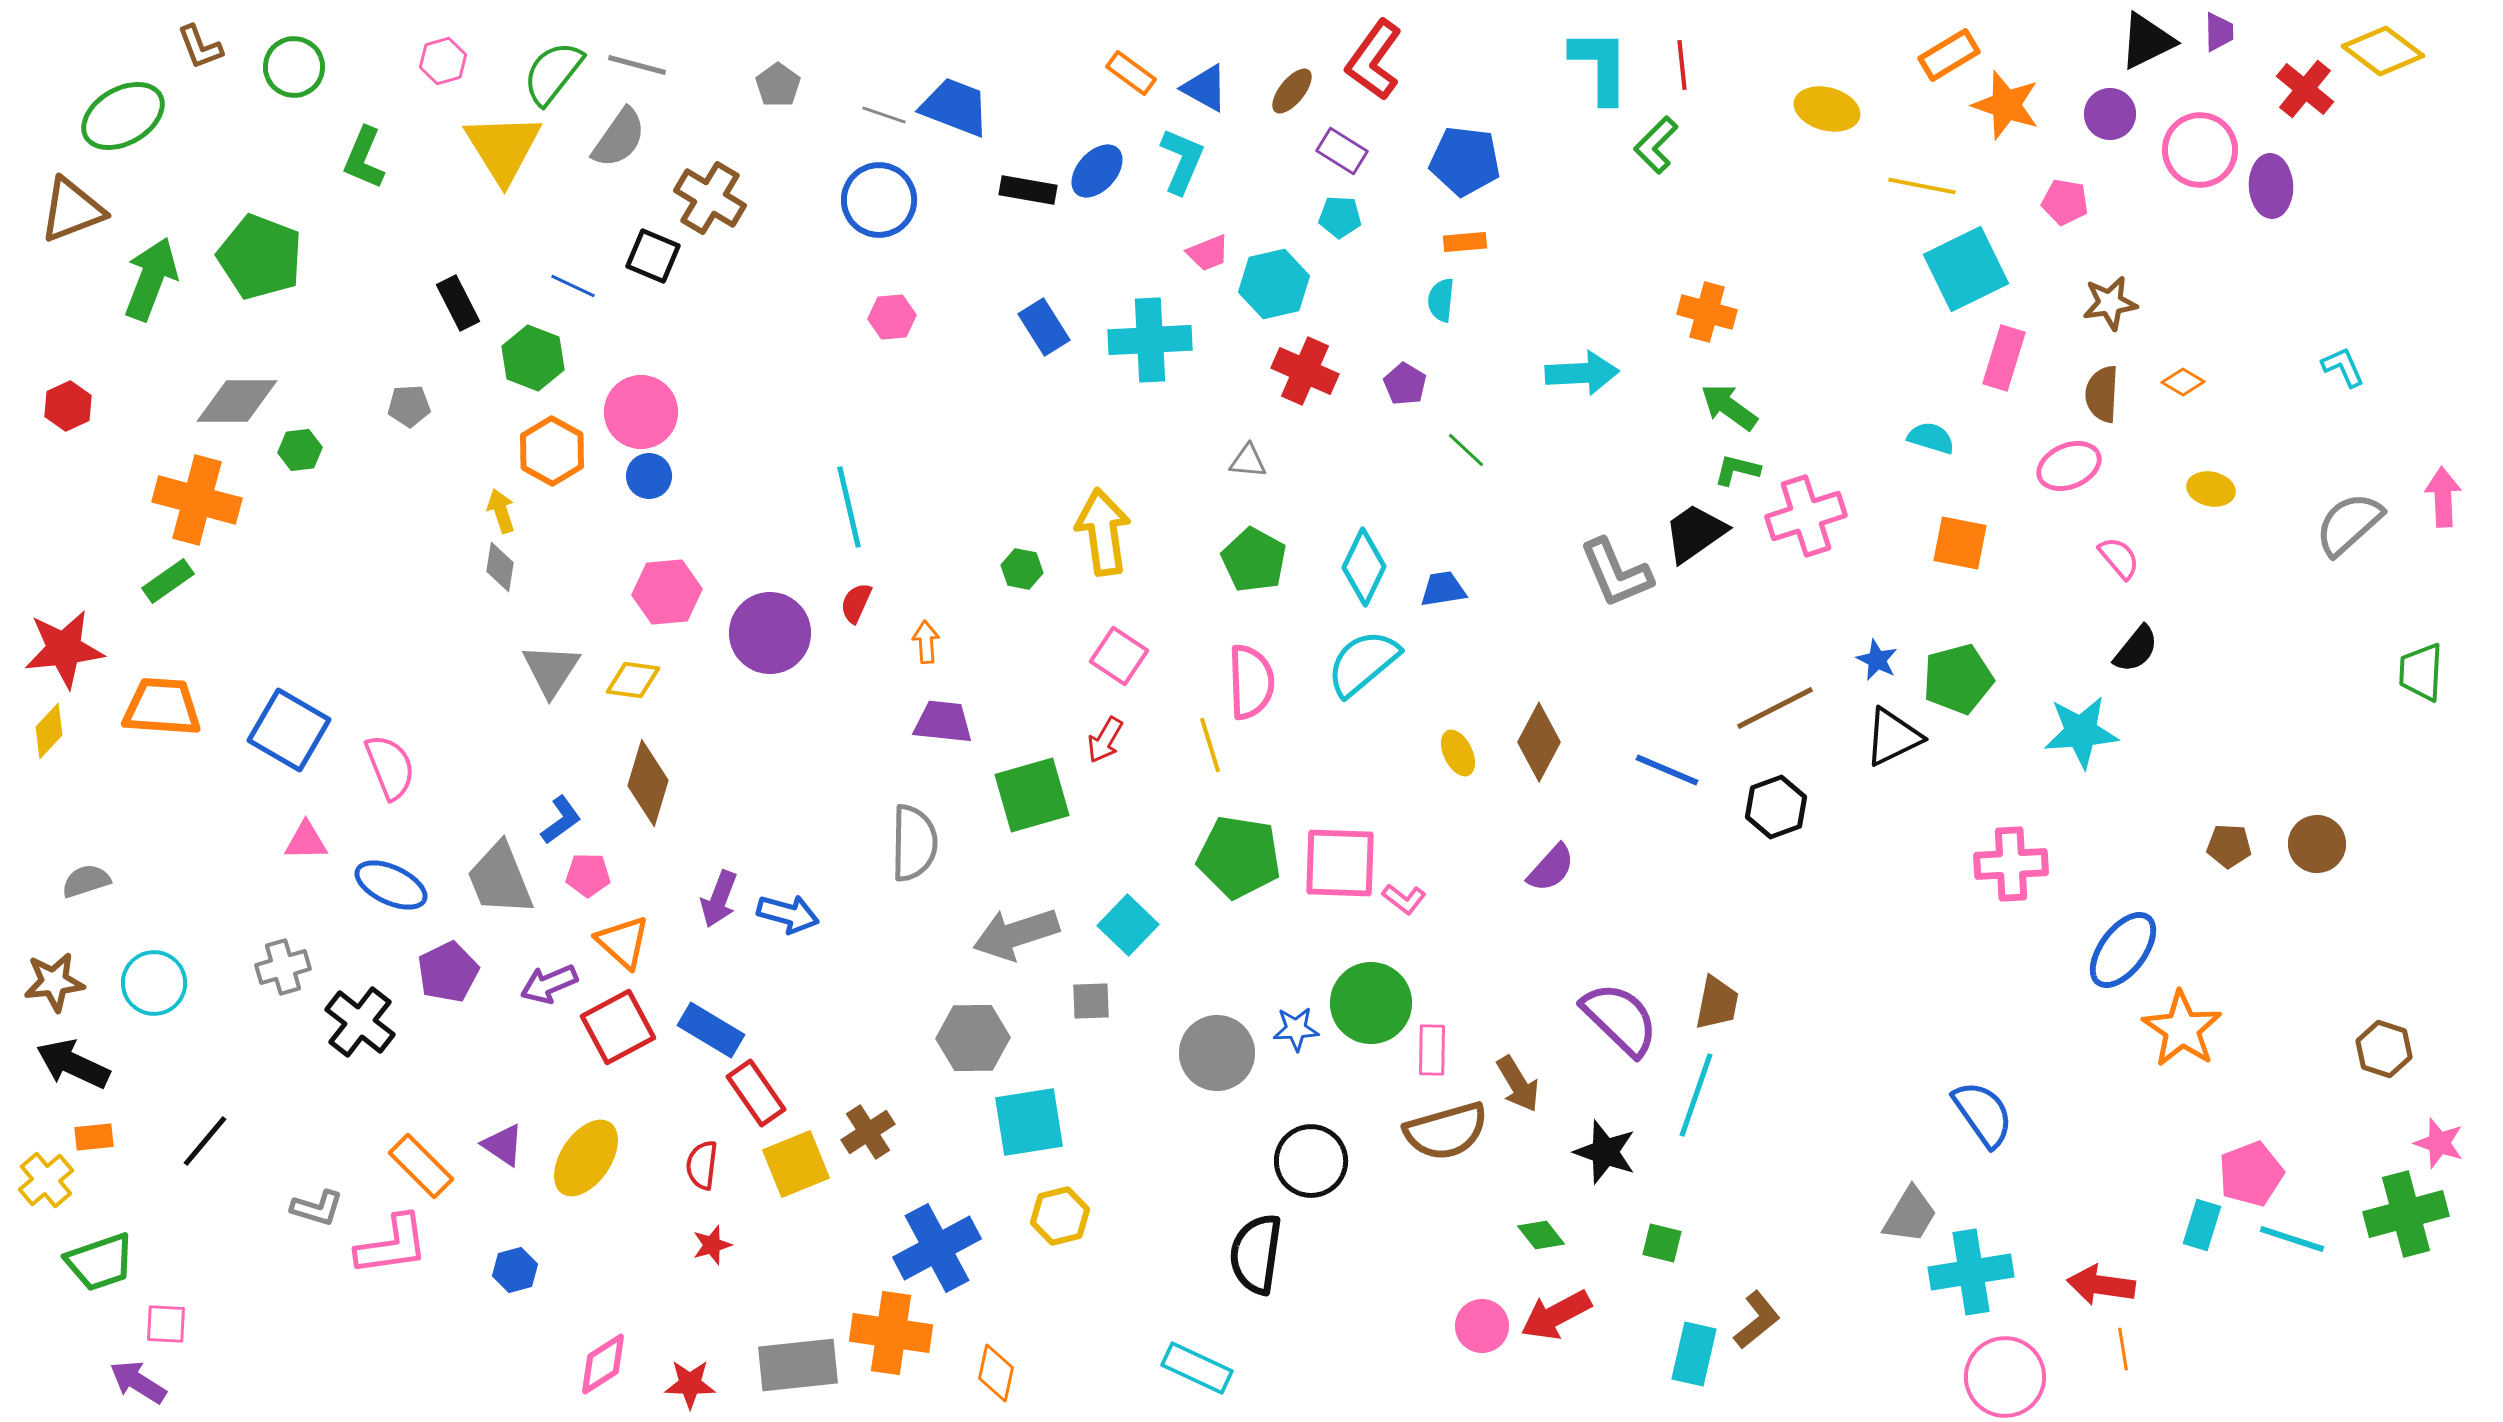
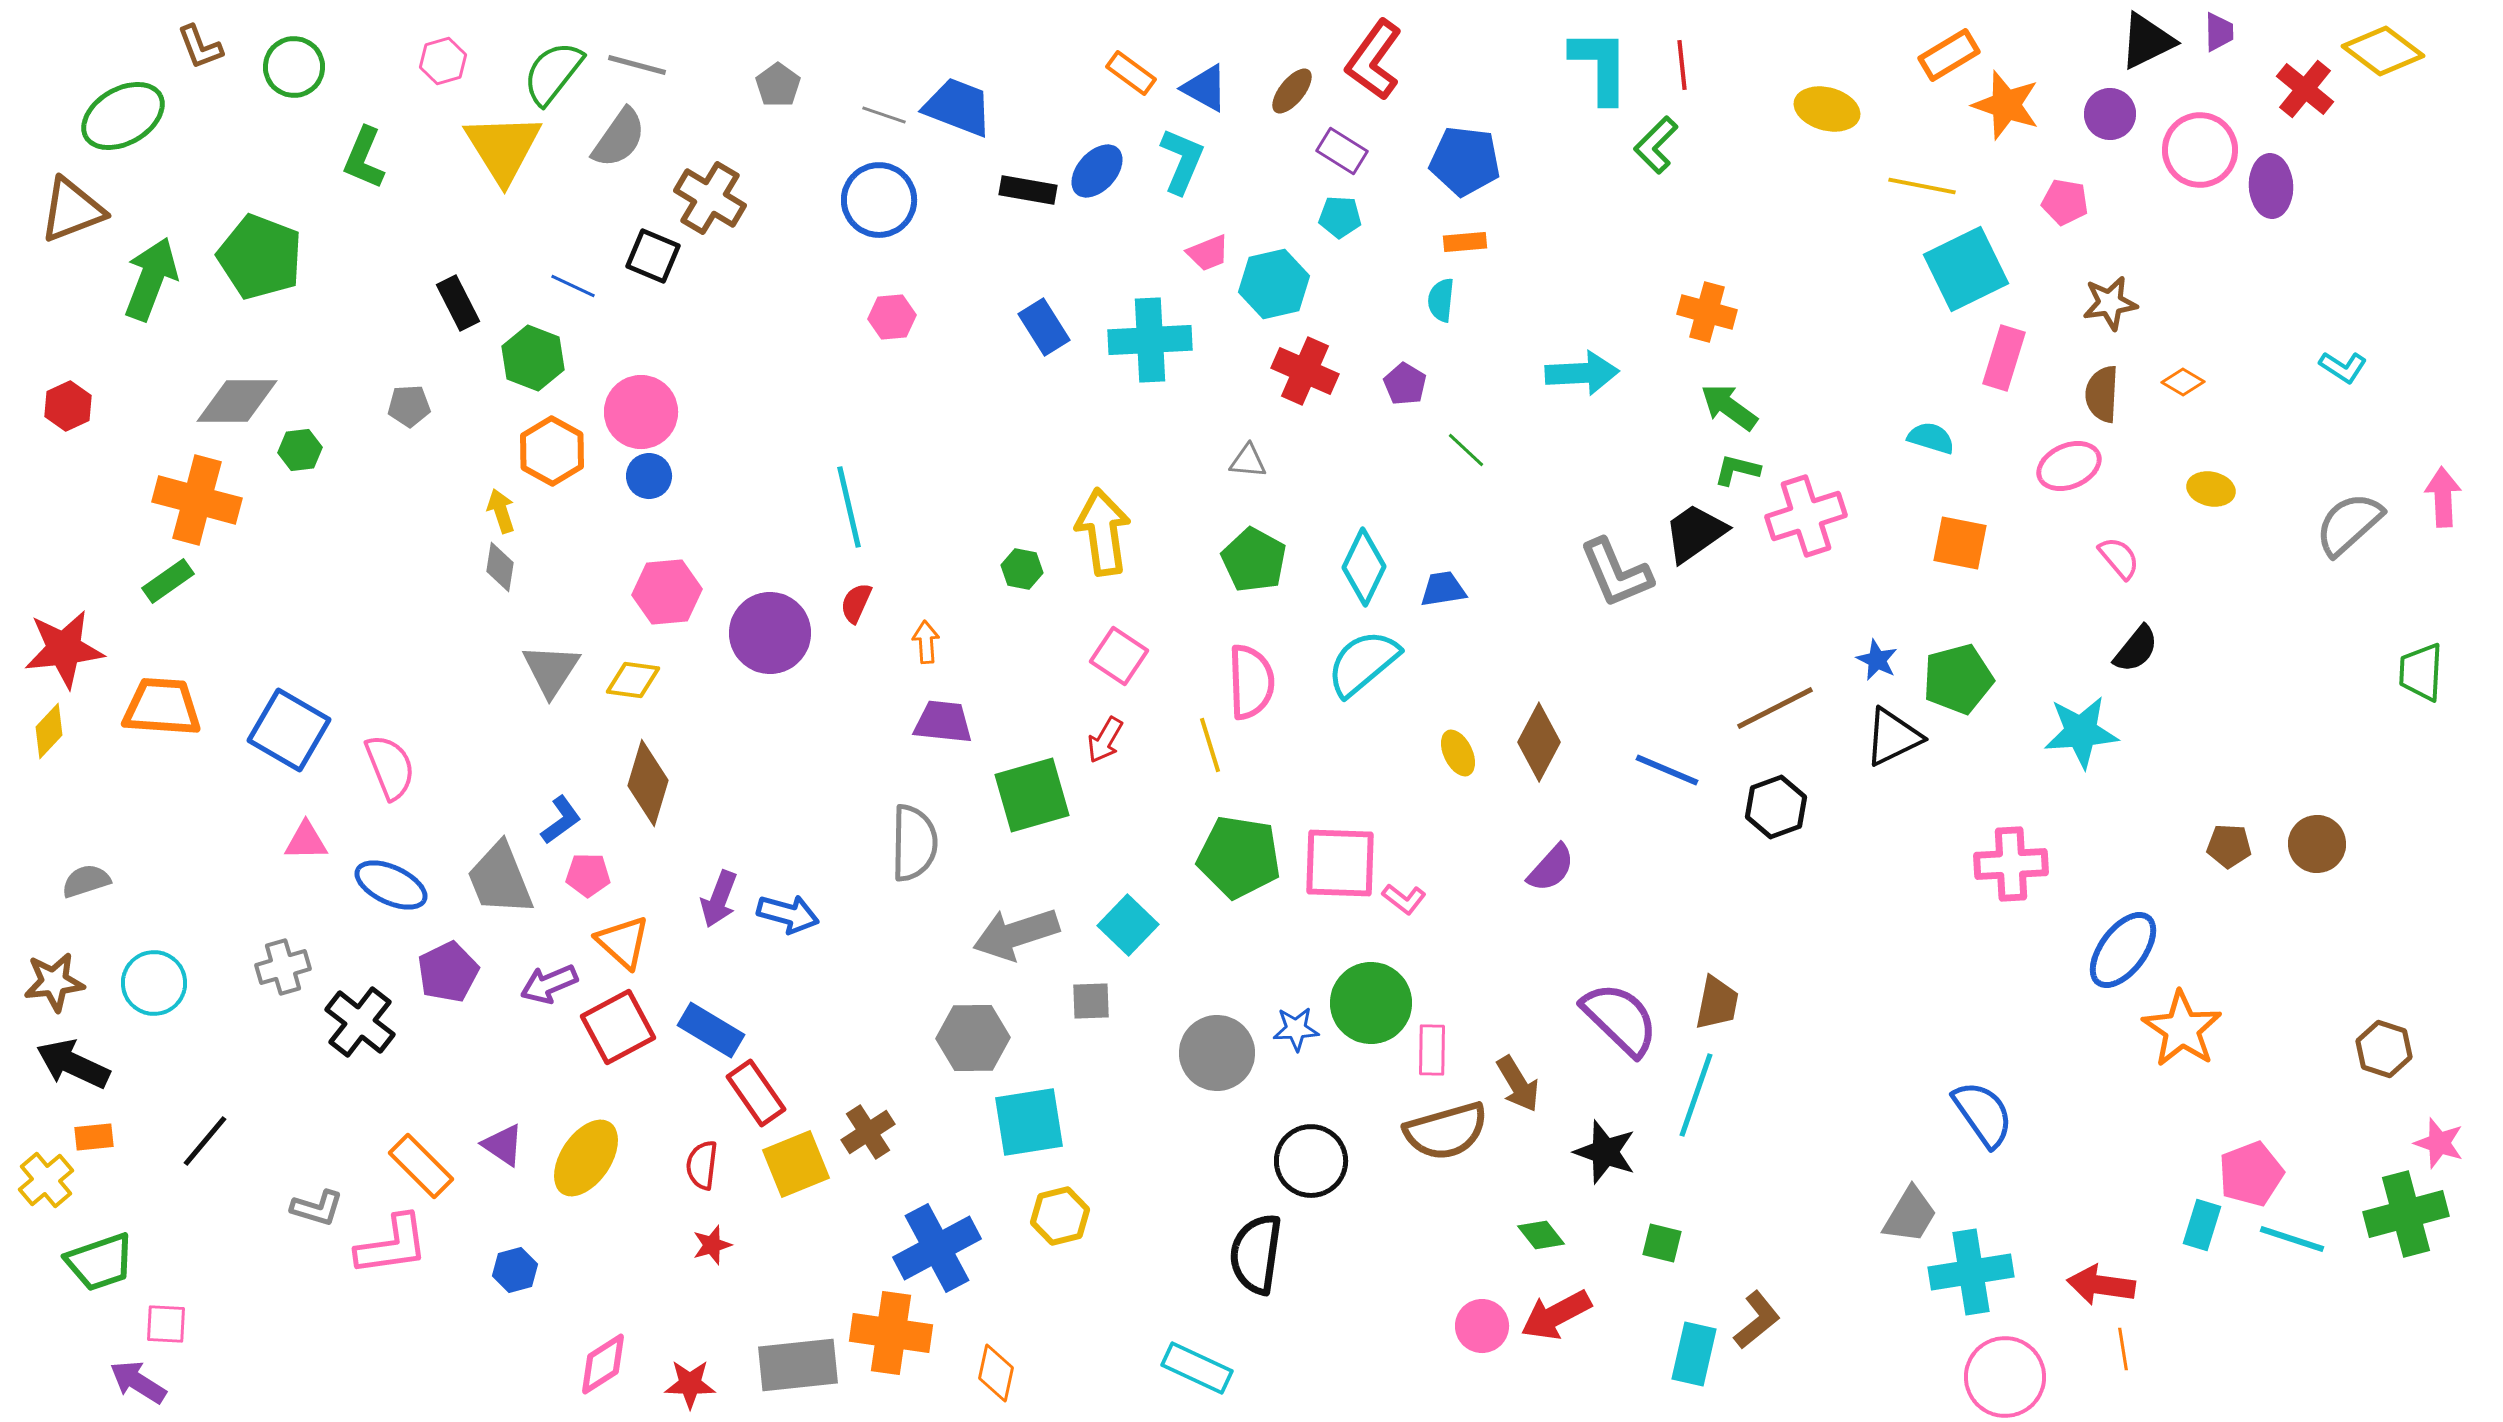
blue trapezoid at (955, 107): moved 3 px right
cyan L-shape at (2343, 367): rotated 147 degrees clockwise
